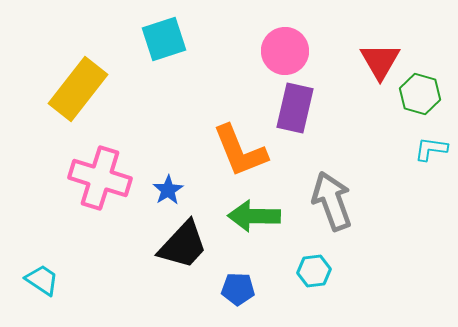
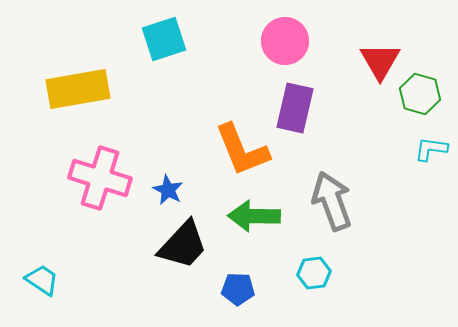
pink circle: moved 10 px up
yellow rectangle: rotated 42 degrees clockwise
orange L-shape: moved 2 px right, 1 px up
blue star: rotated 12 degrees counterclockwise
cyan hexagon: moved 2 px down
